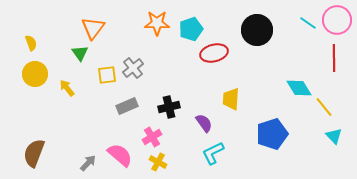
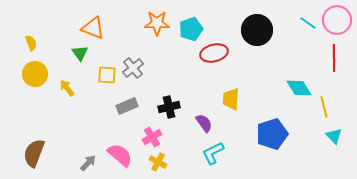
orange triangle: rotated 45 degrees counterclockwise
yellow square: rotated 12 degrees clockwise
yellow line: rotated 25 degrees clockwise
